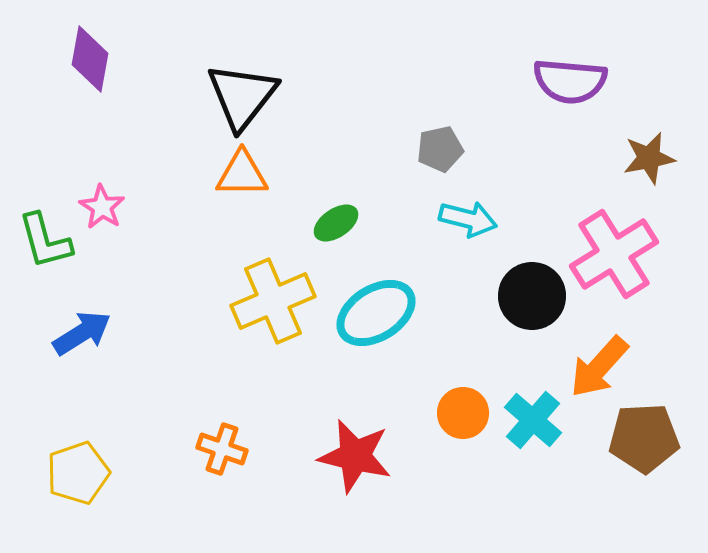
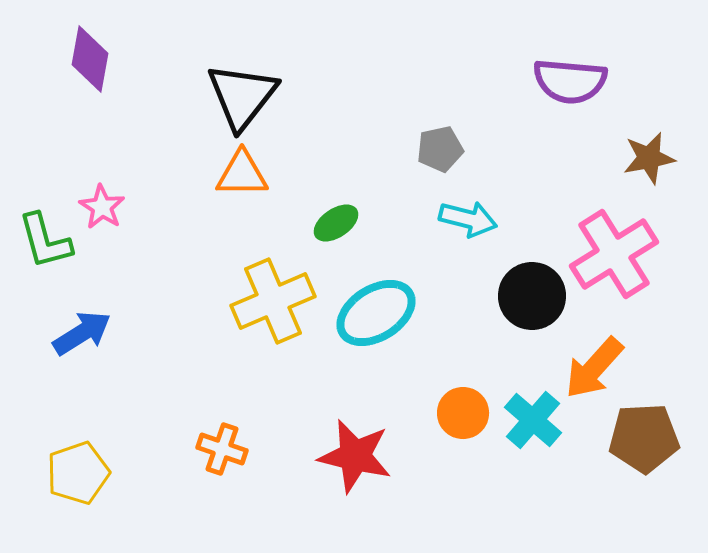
orange arrow: moved 5 px left, 1 px down
